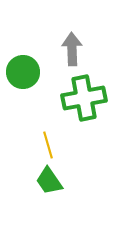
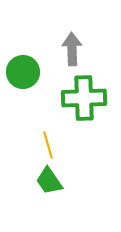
green cross: rotated 9 degrees clockwise
